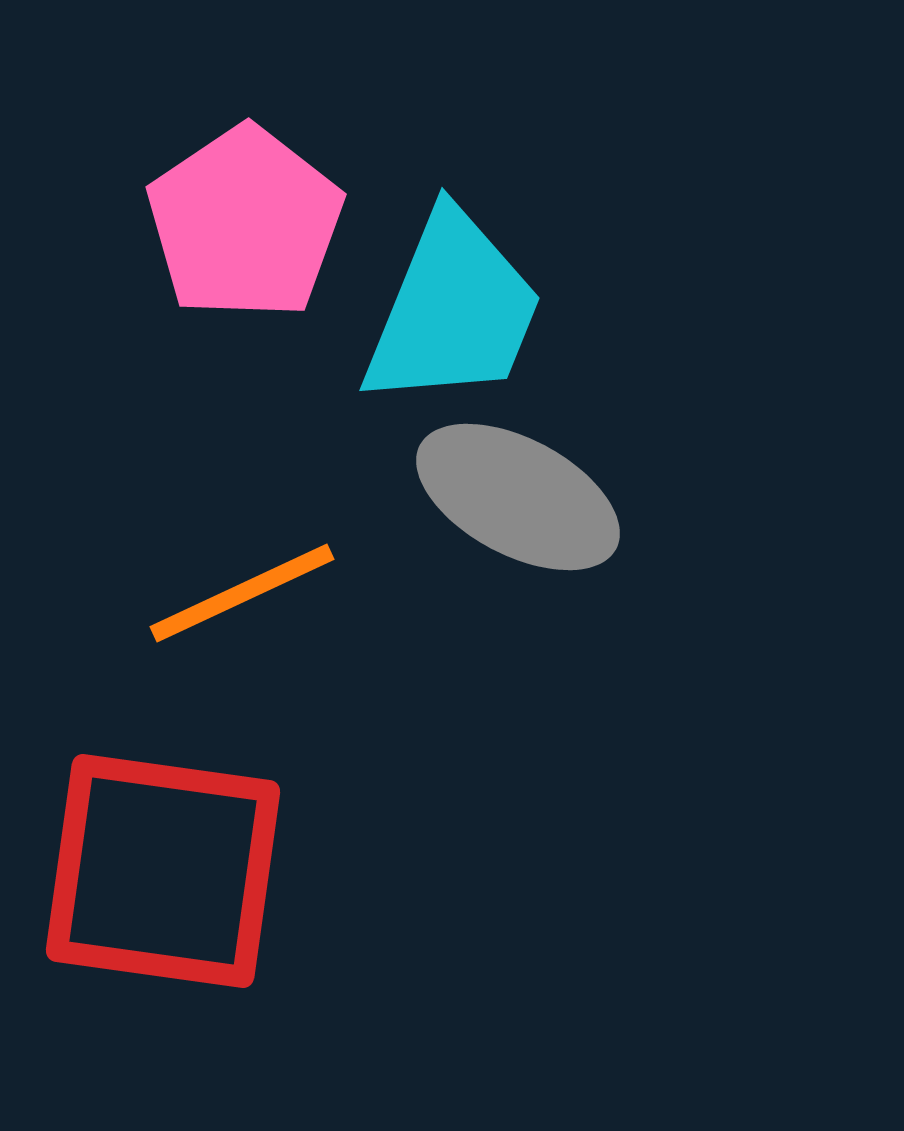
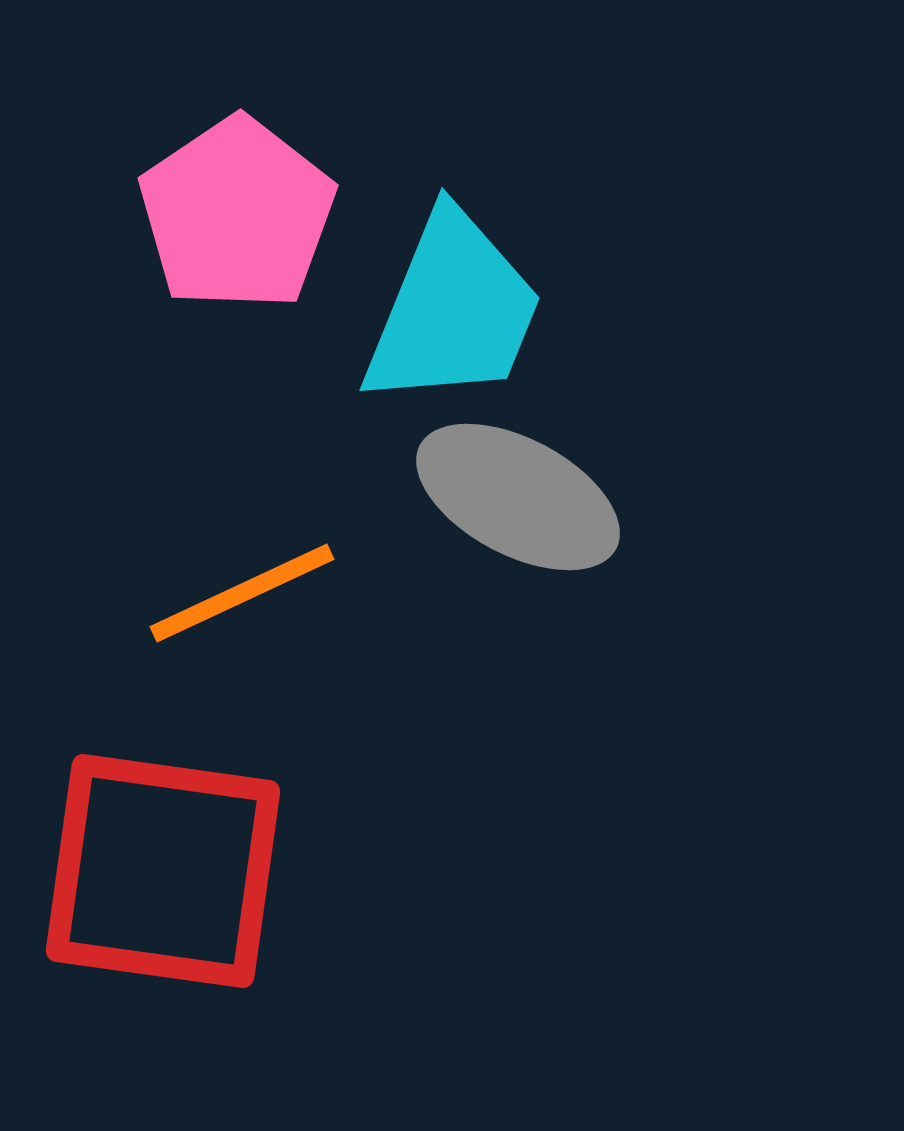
pink pentagon: moved 8 px left, 9 px up
